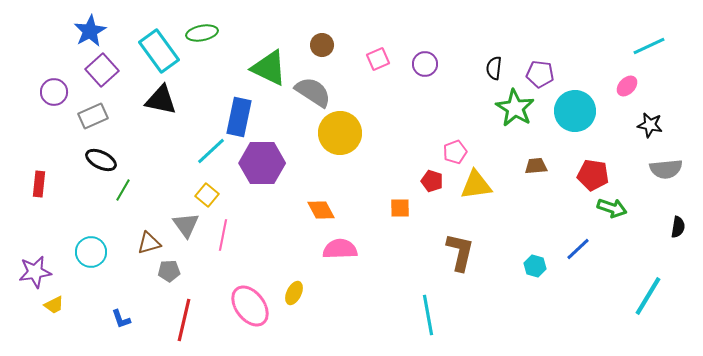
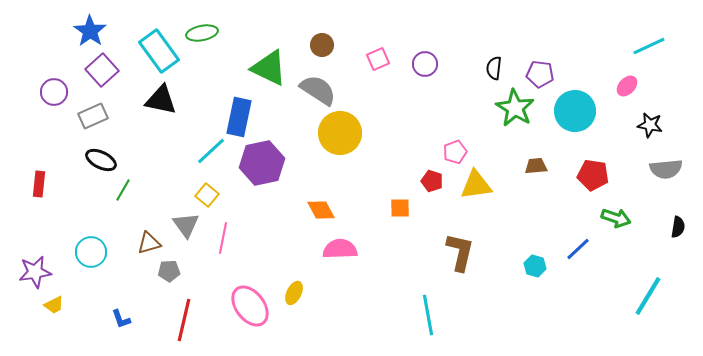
blue star at (90, 31): rotated 8 degrees counterclockwise
gray semicircle at (313, 92): moved 5 px right, 2 px up
purple hexagon at (262, 163): rotated 12 degrees counterclockwise
green arrow at (612, 208): moved 4 px right, 10 px down
pink line at (223, 235): moved 3 px down
